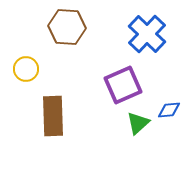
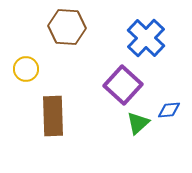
blue cross: moved 1 px left, 4 px down
purple square: rotated 24 degrees counterclockwise
